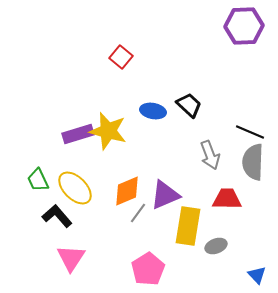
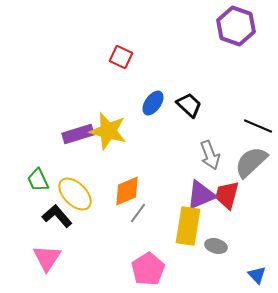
purple hexagon: moved 8 px left; rotated 21 degrees clockwise
red square: rotated 15 degrees counterclockwise
blue ellipse: moved 8 px up; rotated 65 degrees counterclockwise
black line: moved 8 px right, 6 px up
gray semicircle: moved 2 px left; rotated 45 degrees clockwise
yellow ellipse: moved 6 px down
purple triangle: moved 36 px right
red trapezoid: moved 4 px up; rotated 76 degrees counterclockwise
gray ellipse: rotated 35 degrees clockwise
pink triangle: moved 24 px left
